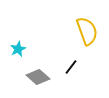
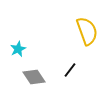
black line: moved 1 px left, 3 px down
gray diamond: moved 4 px left; rotated 15 degrees clockwise
